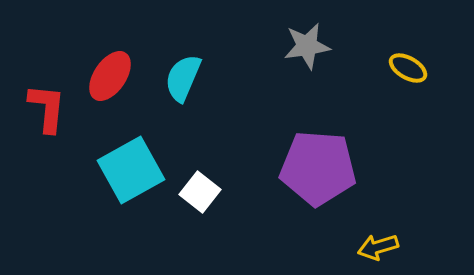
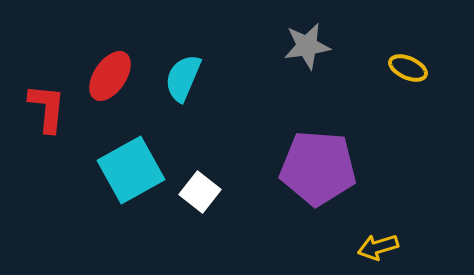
yellow ellipse: rotated 6 degrees counterclockwise
